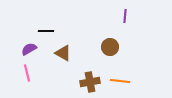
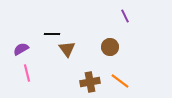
purple line: rotated 32 degrees counterclockwise
black line: moved 6 px right, 3 px down
purple semicircle: moved 8 px left
brown triangle: moved 4 px right, 4 px up; rotated 24 degrees clockwise
orange line: rotated 30 degrees clockwise
